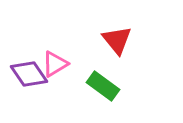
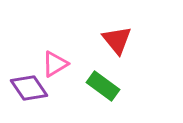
purple diamond: moved 14 px down
